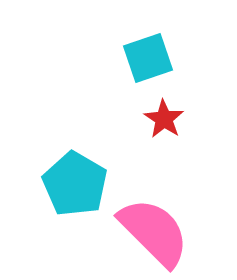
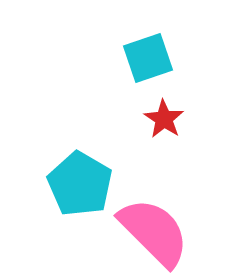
cyan pentagon: moved 5 px right
